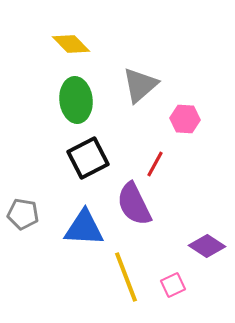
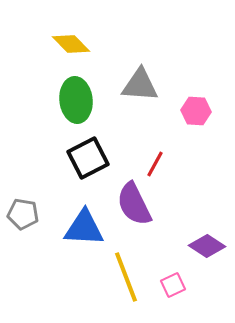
gray triangle: rotated 45 degrees clockwise
pink hexagon: moved 11 px right, 8 px up
